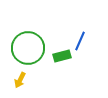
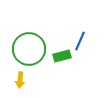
green circle: moved 1 px right, 1 px down
yellow arrow: rotated 21 degrees counterclockwise
